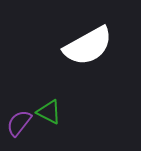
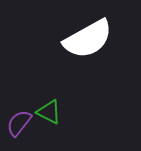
white semicircle: moved 7 px up
